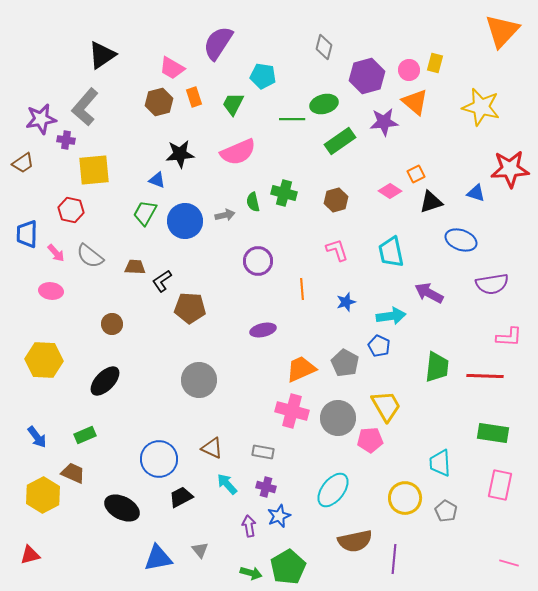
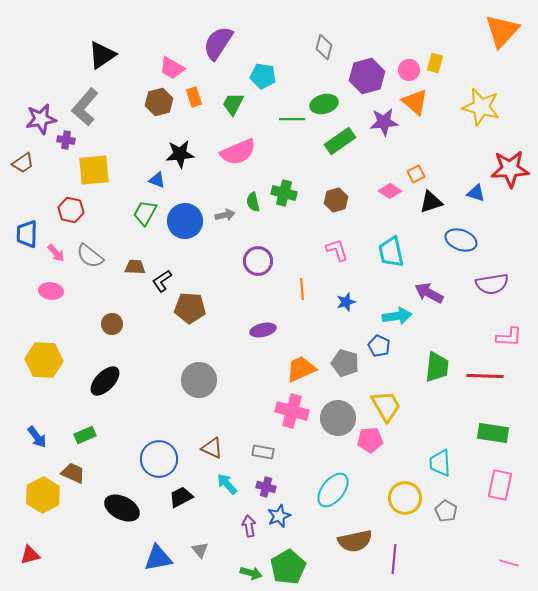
cyan arrow at (391, 316): moved 6 px right
gray pentagon at (345, 363): rotated 12 degrees counterclockwise
